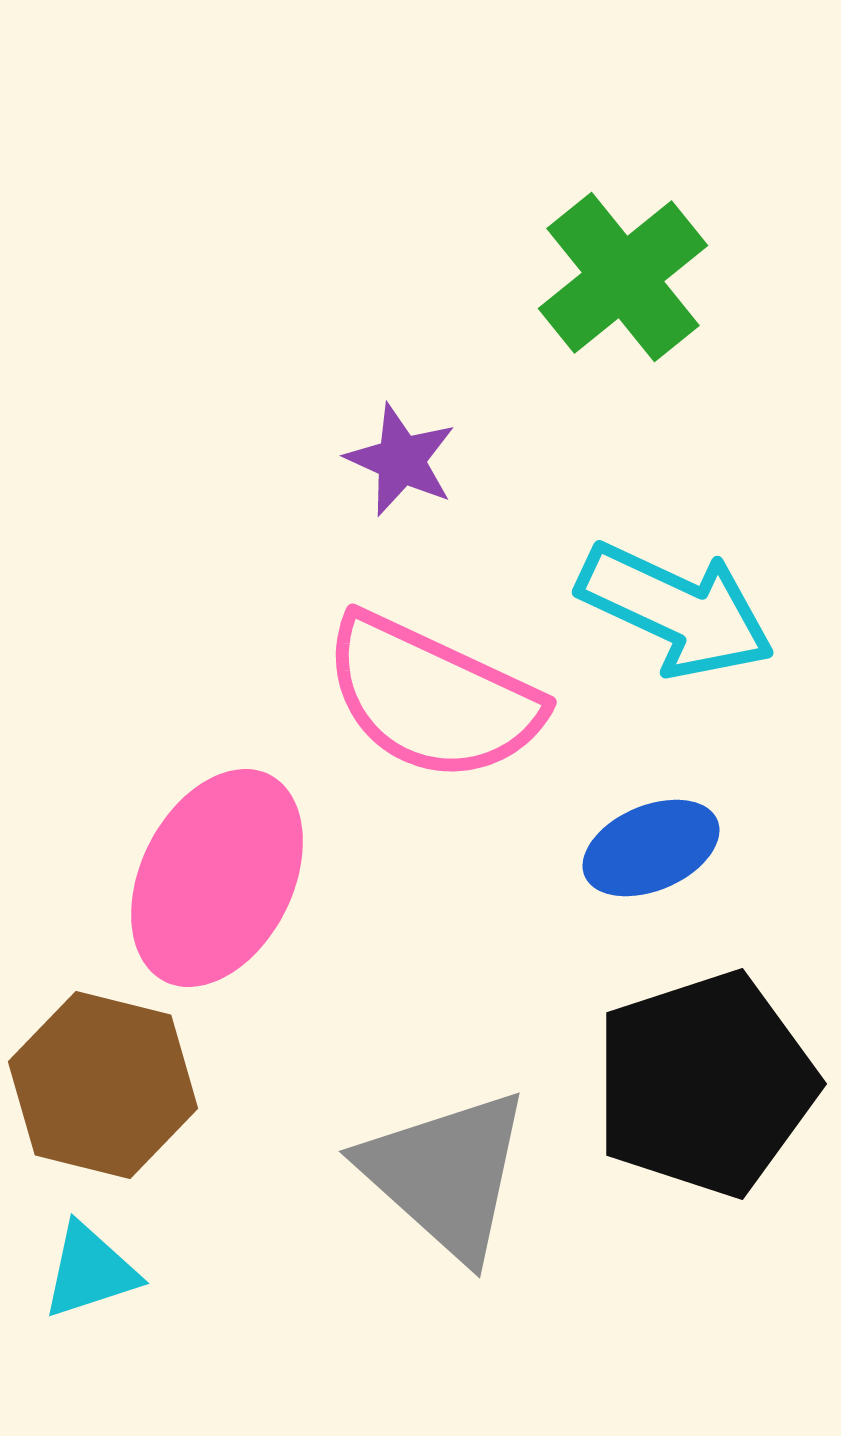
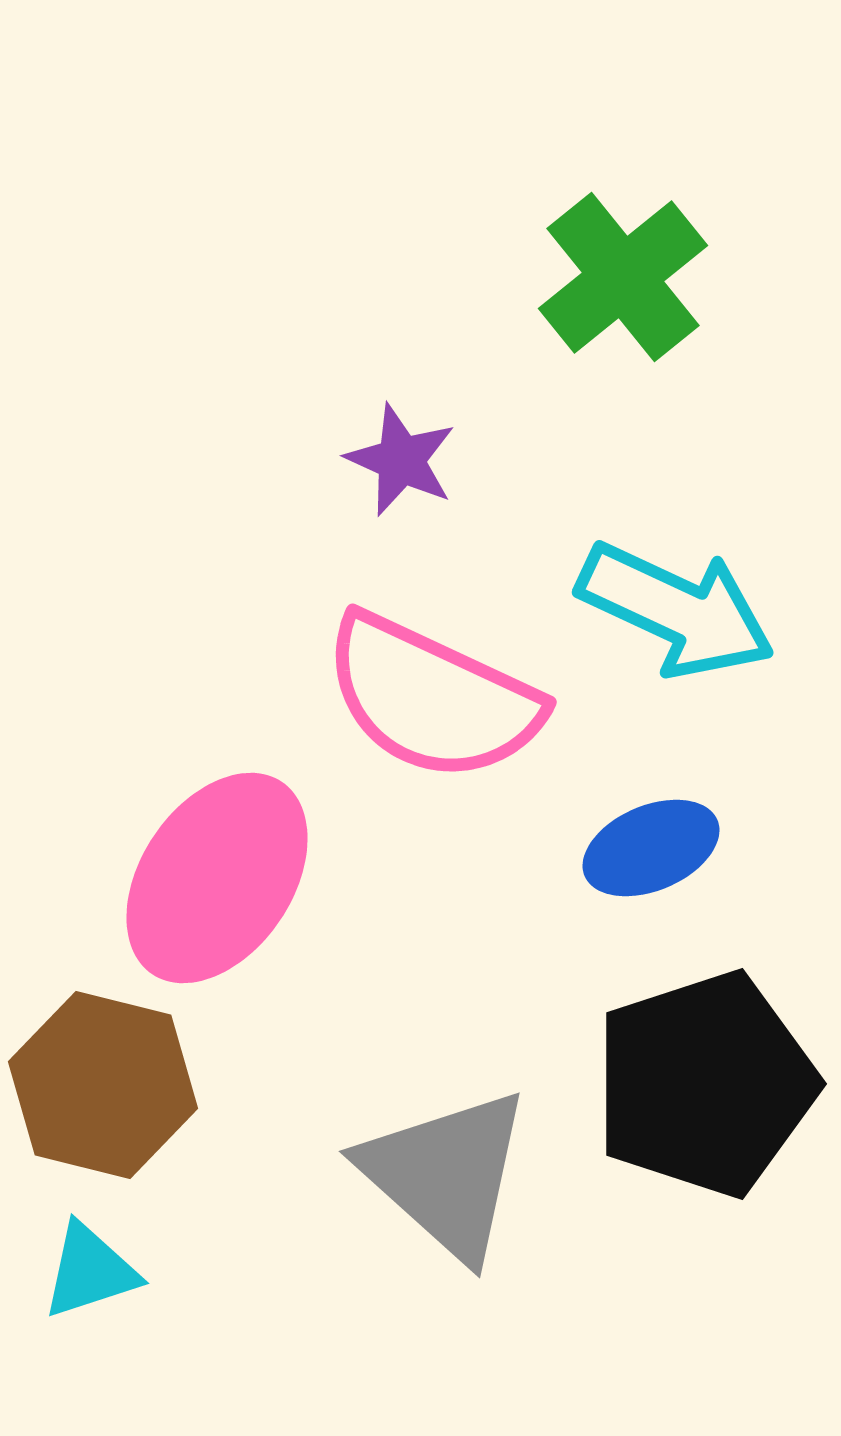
pink ellipse: rotated 7 degrees clockwise
